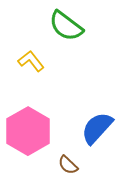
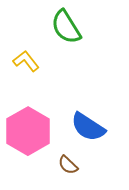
green semicircle: moved 1 px down; rotated 21 degrees clockwise
yellow L-shape: moved 5 px left
blue semicircle: moved 9 px left, 1 px up; rotated 99 degrees counterclockwise
